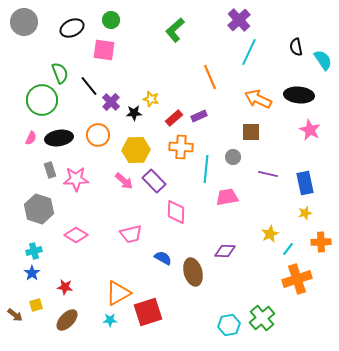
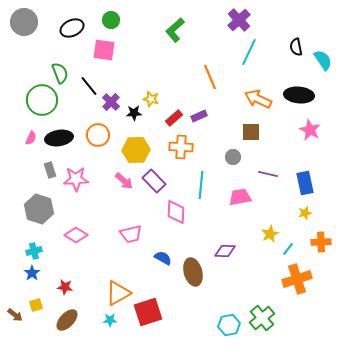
cyan line at (206, 169): moved 5 px left, 16 px down
pink trapezoid at (227, 197): moved 13 px right
